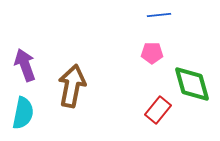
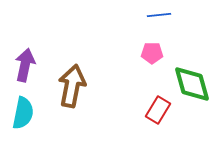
purple arrow: rotated 32 degrees clockwise
red rectangle: rotated 8 degrees counterclockwise
